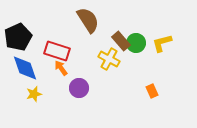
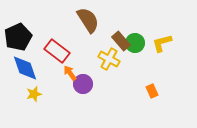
green circle: moved 1 px left
red rectangle: rotated 20 degrees clockwise
orange arrow: moved 9 px right, 5 px down
purple circle: moved 4 px right, 4 px up
